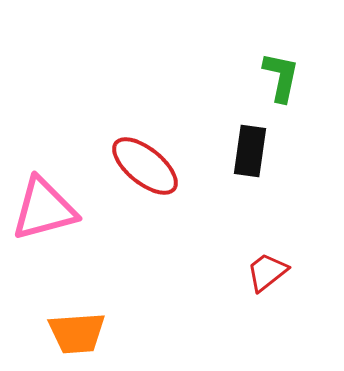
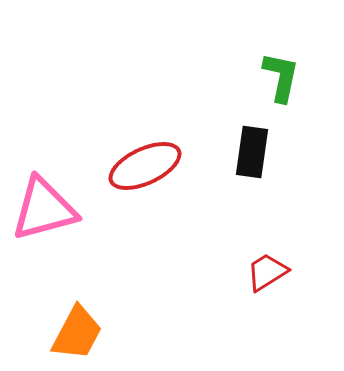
black rectangle: moved 2 px right, 1 px down
red ellipse: rotated 64 degrees counterclockwise
red trapezoid: rotated 6 degrees clockwise
orange trapezoid: rotated 58 degrees counterclockwise
